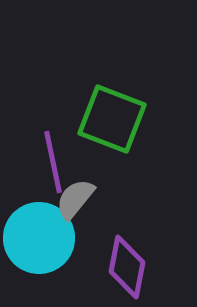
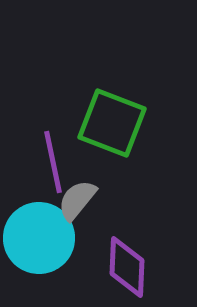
green square: moved 4 px down
gray semicircle: moved 2 px right, 1 px down
purple diamond: rotated 8 degrees counterclockwise
